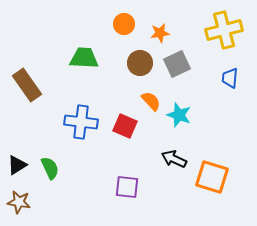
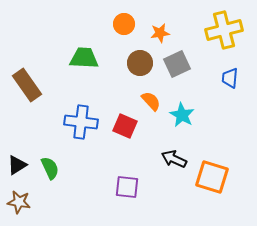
cyan star: moved 3 px right; rotated 10 degrees clockwise
